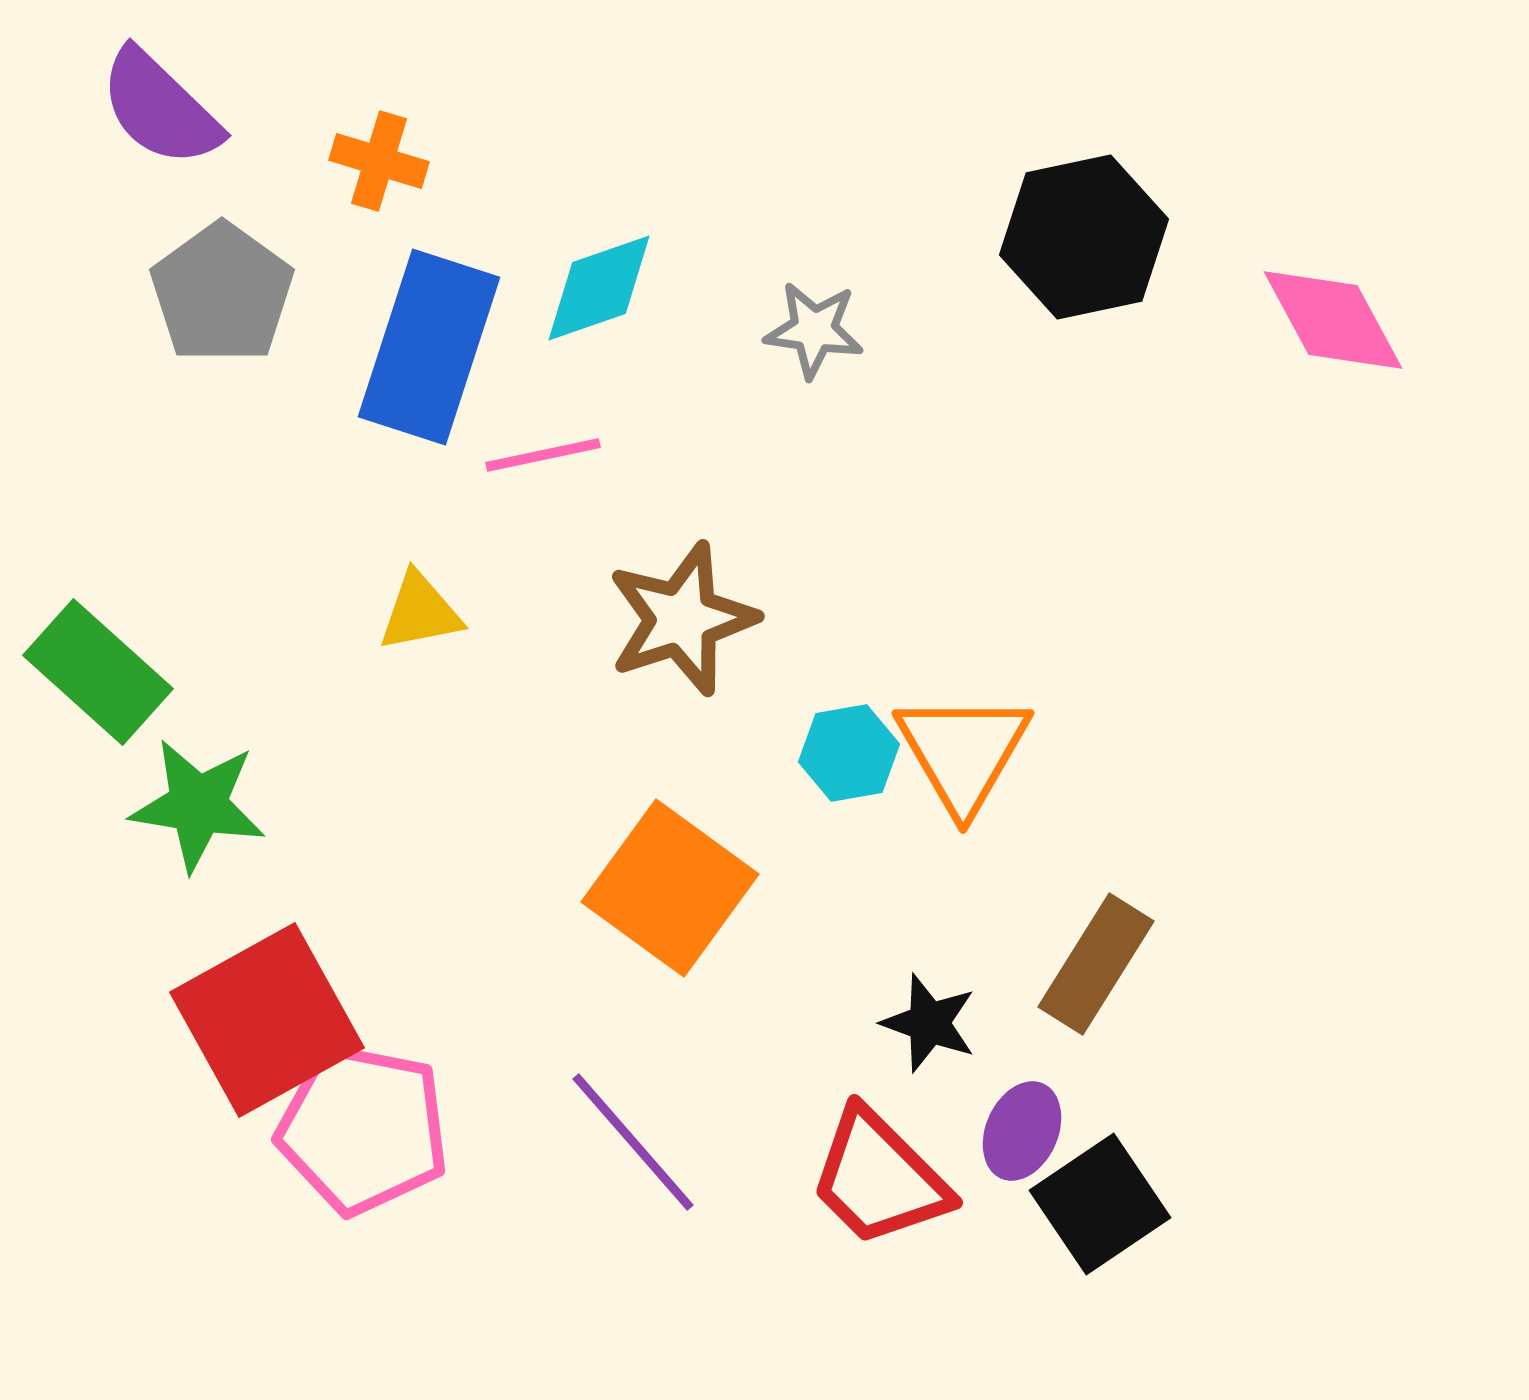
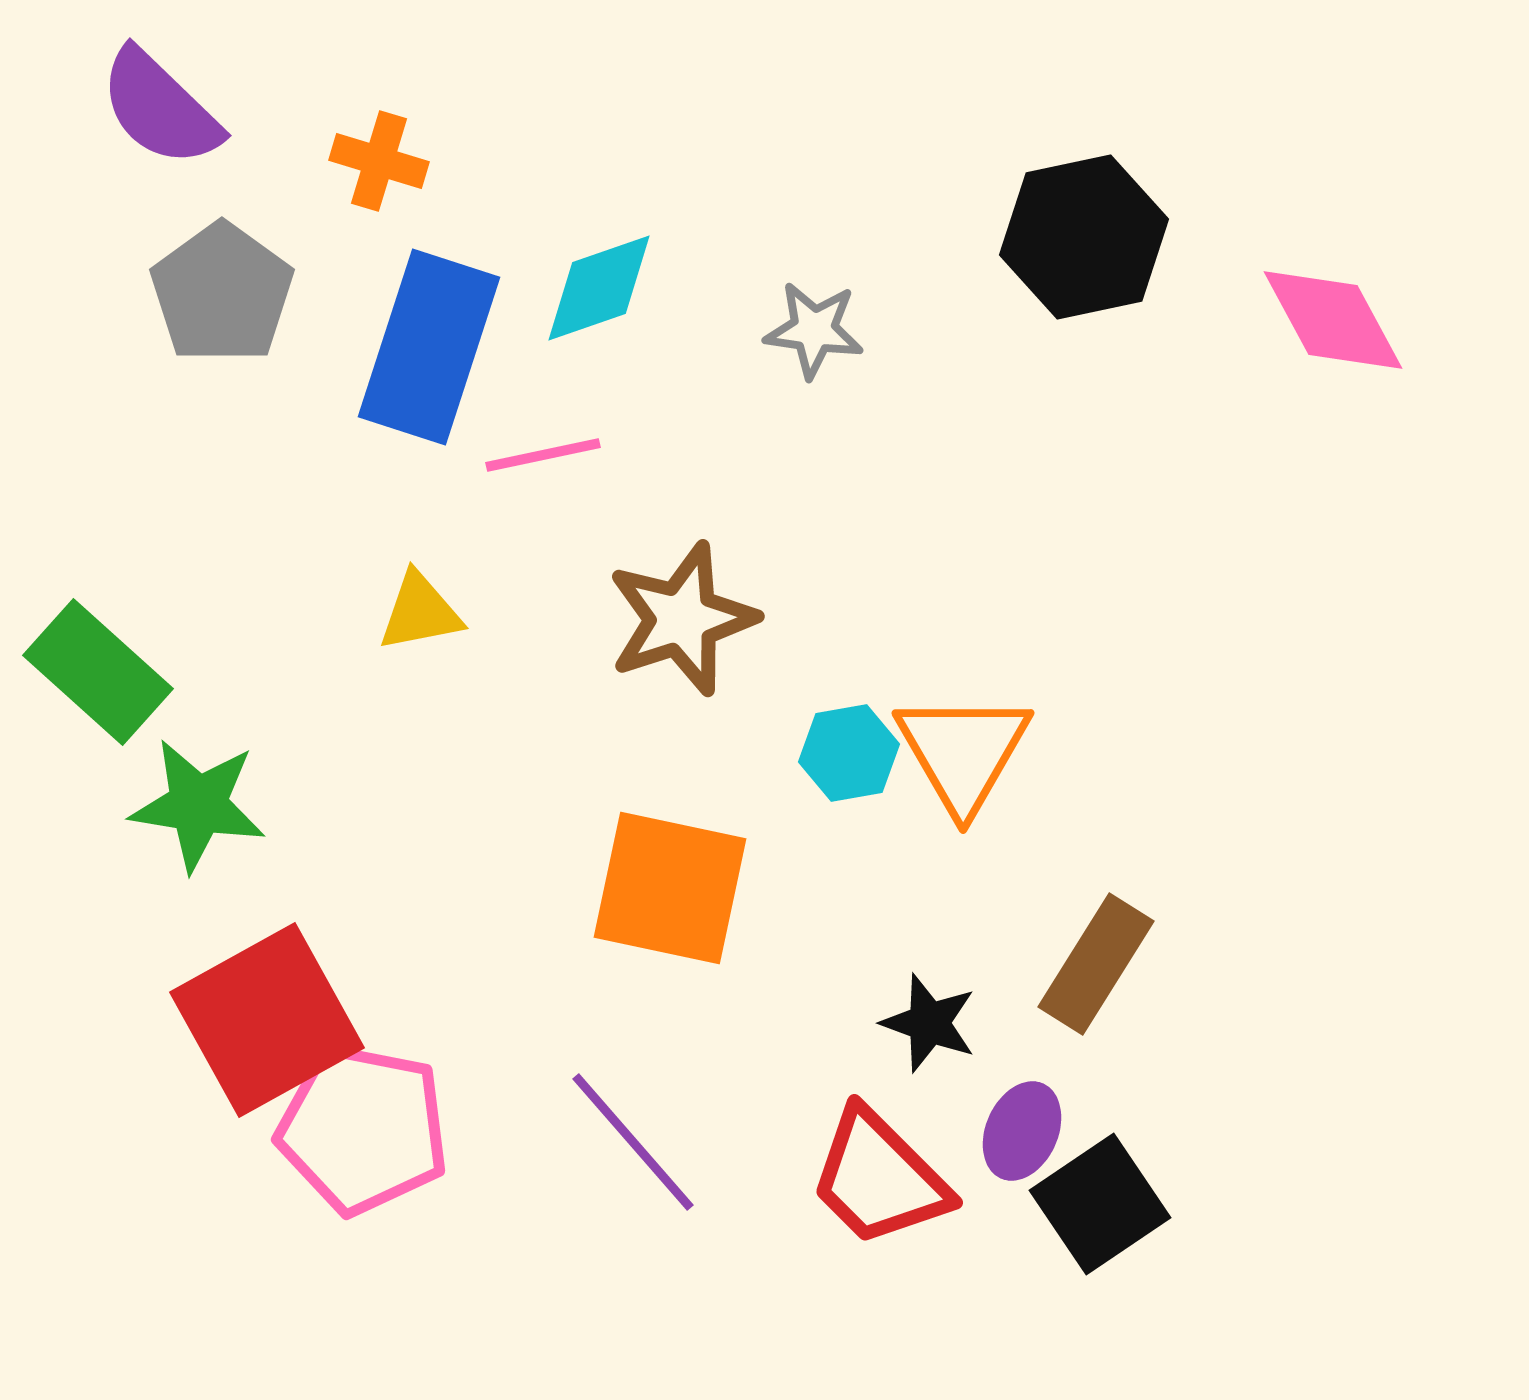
orange square: rotated 24 degrees counterclockwise
